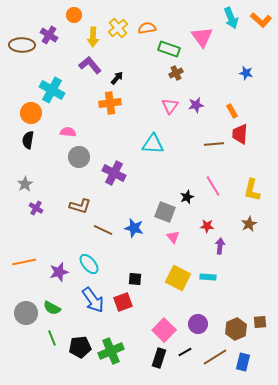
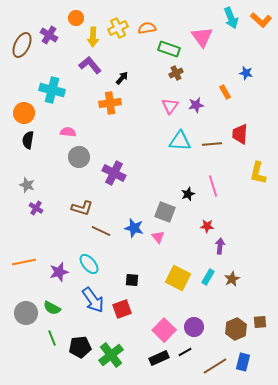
orange circle at (74, 15): moved 2 px right, 3 px down
yellow cross at (118, 28): rotated 12 degrees clockwise
brown ellipse at (22, 45): rotated 65 degrees counterclockwise
black arrow at (117, 78): moved 5 px right
cyan cross at (52, 90): rotated 15 degrees counterclockwise
orange rectangle at (232, 111): moved 7 px left, 19 px up
orange circle at (31, 113): moved 7 px left
cyan triangle at (153, 144): moved 27 px right, 3 px up
brown line at (214, 144): moved 2 px left
gray star at (25, 184): moved 2 px right, 1 px down; rotated 21 degrees counterclockwise
pink line at (213, 186): rotated 15 degrees clockwise
yellow L-shape at (252, 190): moved 6 px right, 17 px up
black star at (187, 197): moved 1 px right, 3 px up
brown L-shape at (80, 206): moved 2 px right, 2 px down
brown star at (249, 224): moved 17 px left, 55 px down
brown line at (103, 230): moved 2 px left, 1 px down
pink triangle at (173, 237): moved 15 px left
cyan rectangle at (208, 277): rotated 63 degrees counterclockwise
black square at (135, 279): moved 3 px left, 1 px down
red square at (123, 302): moved 1 px left, 7 px down
purple circle at (198, 324): moved 4 px left, 3 px down
green cross at (111, 351): moved 4 px down; rotated 15 degrees counterclockwise
brown line at (215, 357): moved 9 px down
black rectangle at (159, 358): rotated 48 degrees clockwise
